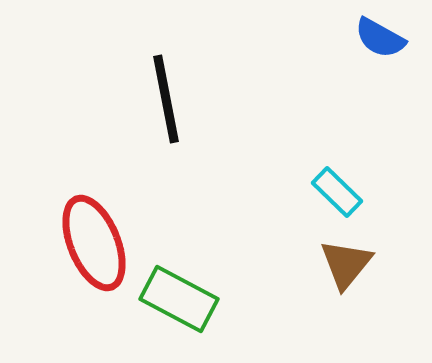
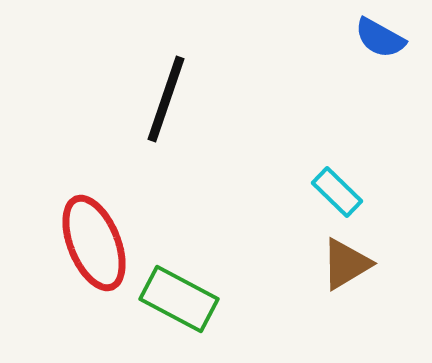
black line: rotated 30 degrees clockwise
brown triangle: rotated 20 degrees clockwise
